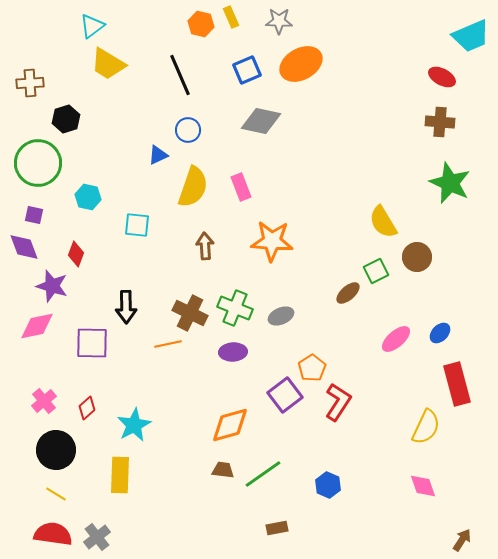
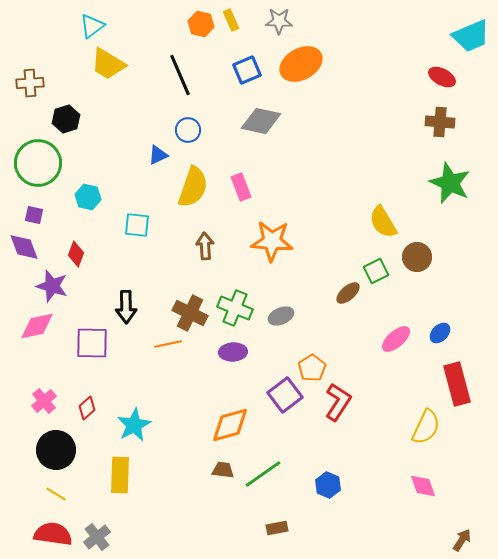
yellow rectangle at (231, 17): moved 3 px down
